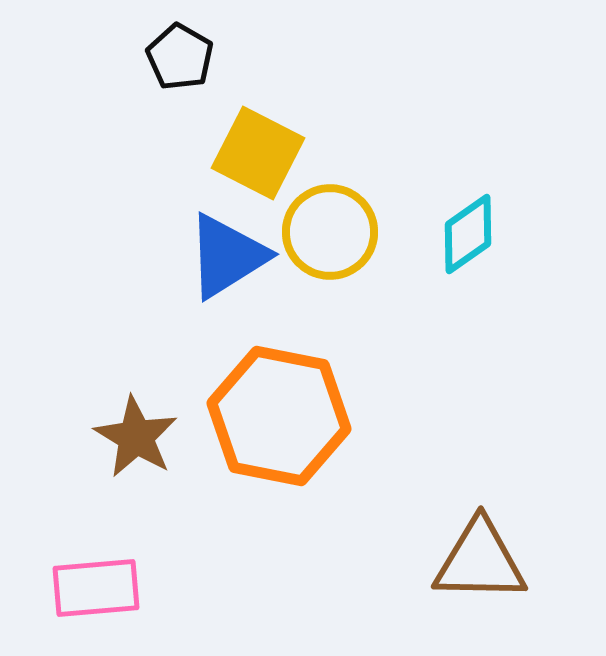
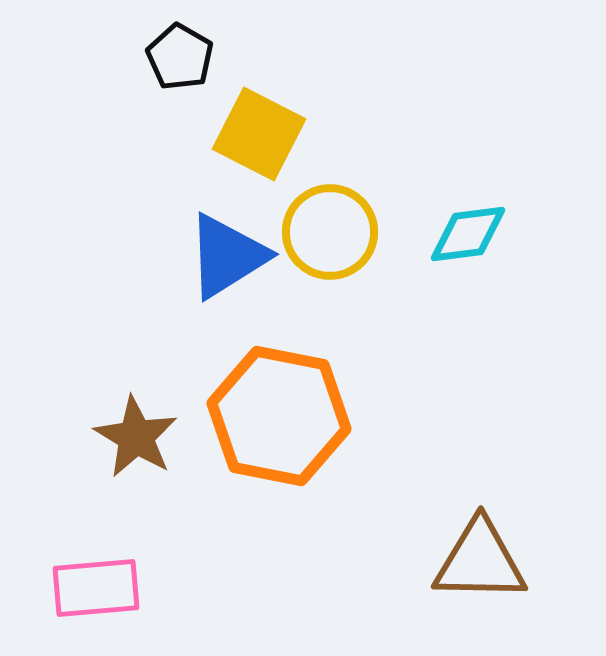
yellow square: moved 1 px right, 19 px up
cyan diamond: rotated 28 degrees clockwise
